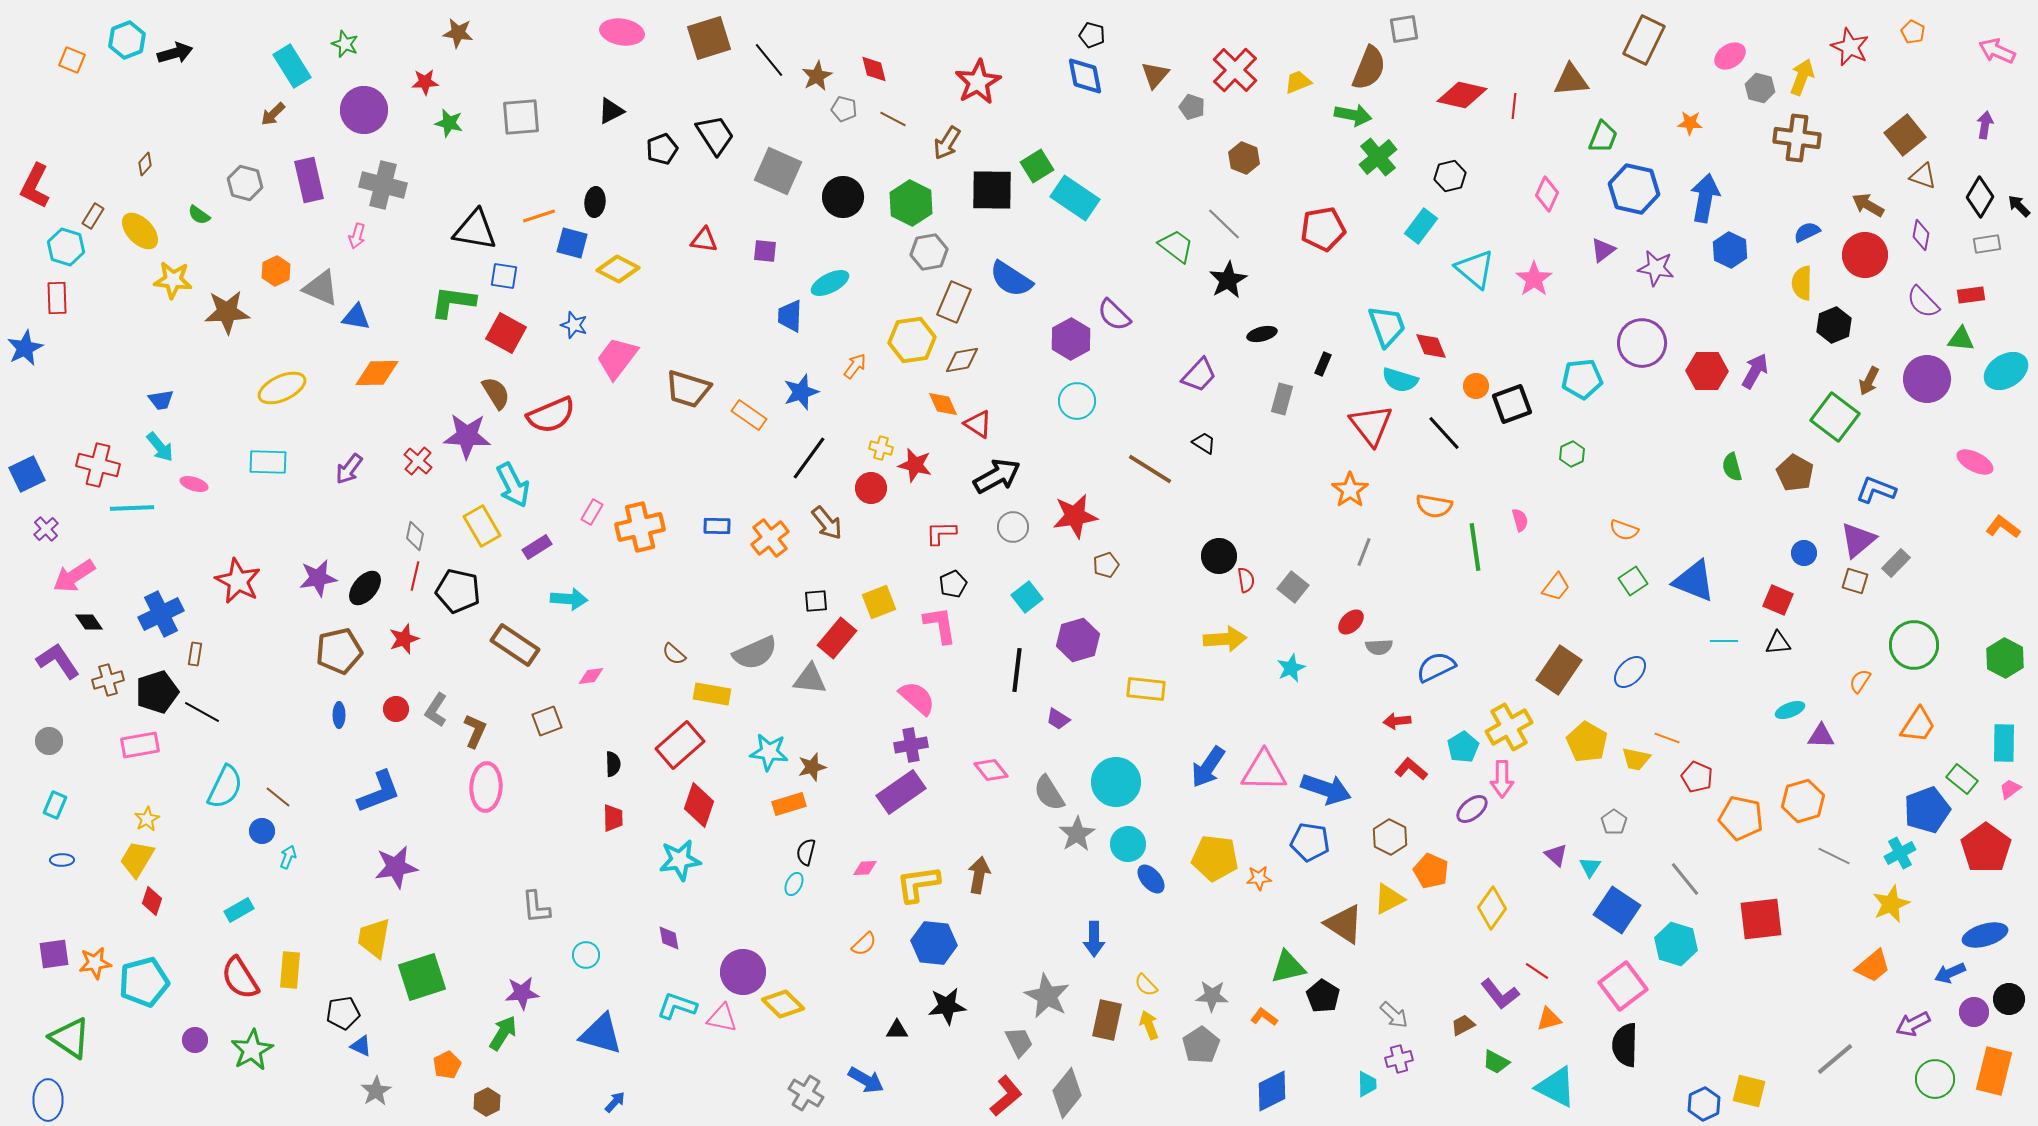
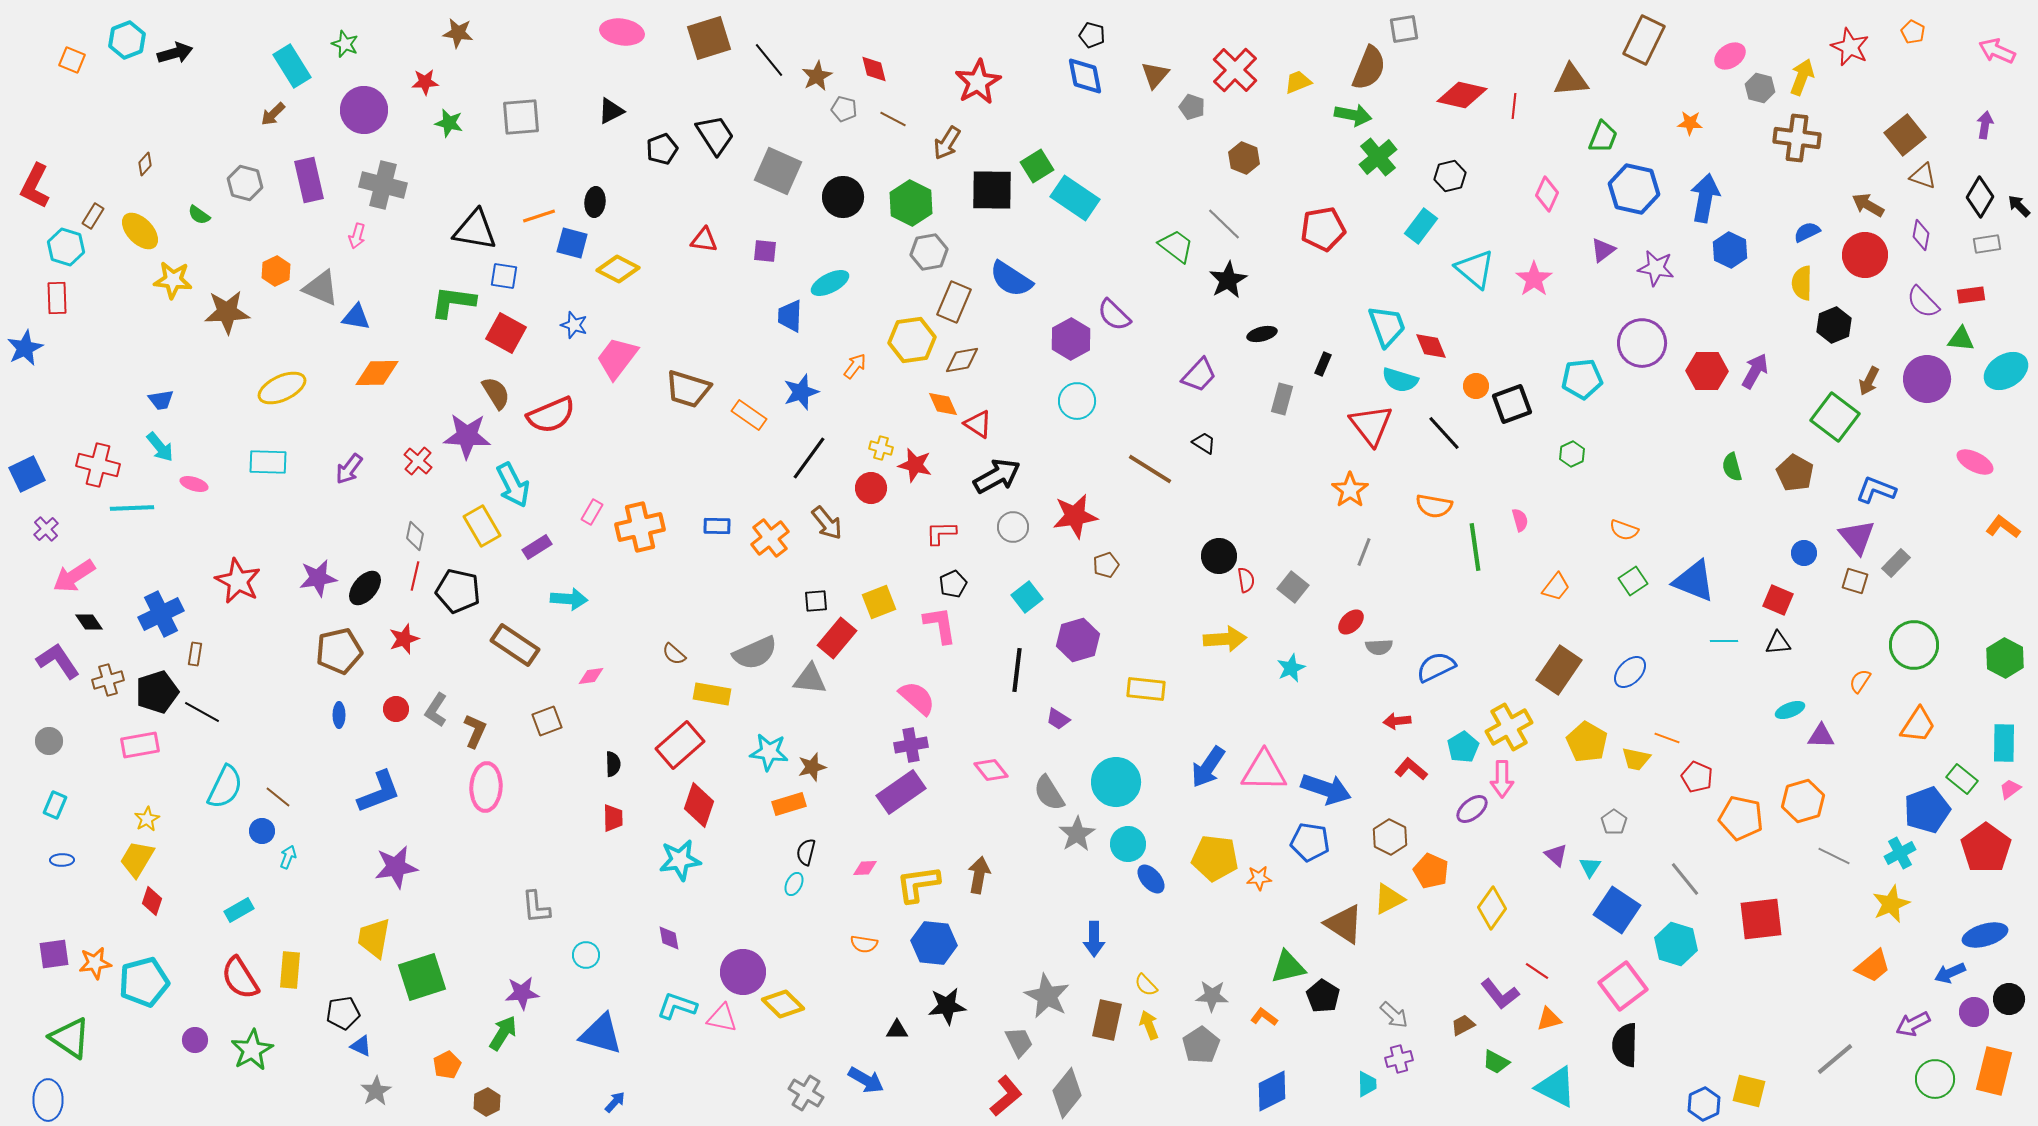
purple triangle at (1858, 540): moved 1 px left, 3 px up; rotated 30 degrees counterclockwise
orange semicircle at (864, 944): rotated 52 degrees clockwise
